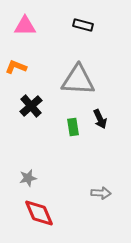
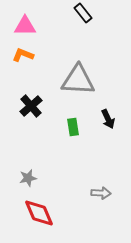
black rectangle: moved 12 px up; rotated 36 degrees clockwise
orange L-shape: moved 7 px right, 12 px up
black arrow: moved 8 px right
